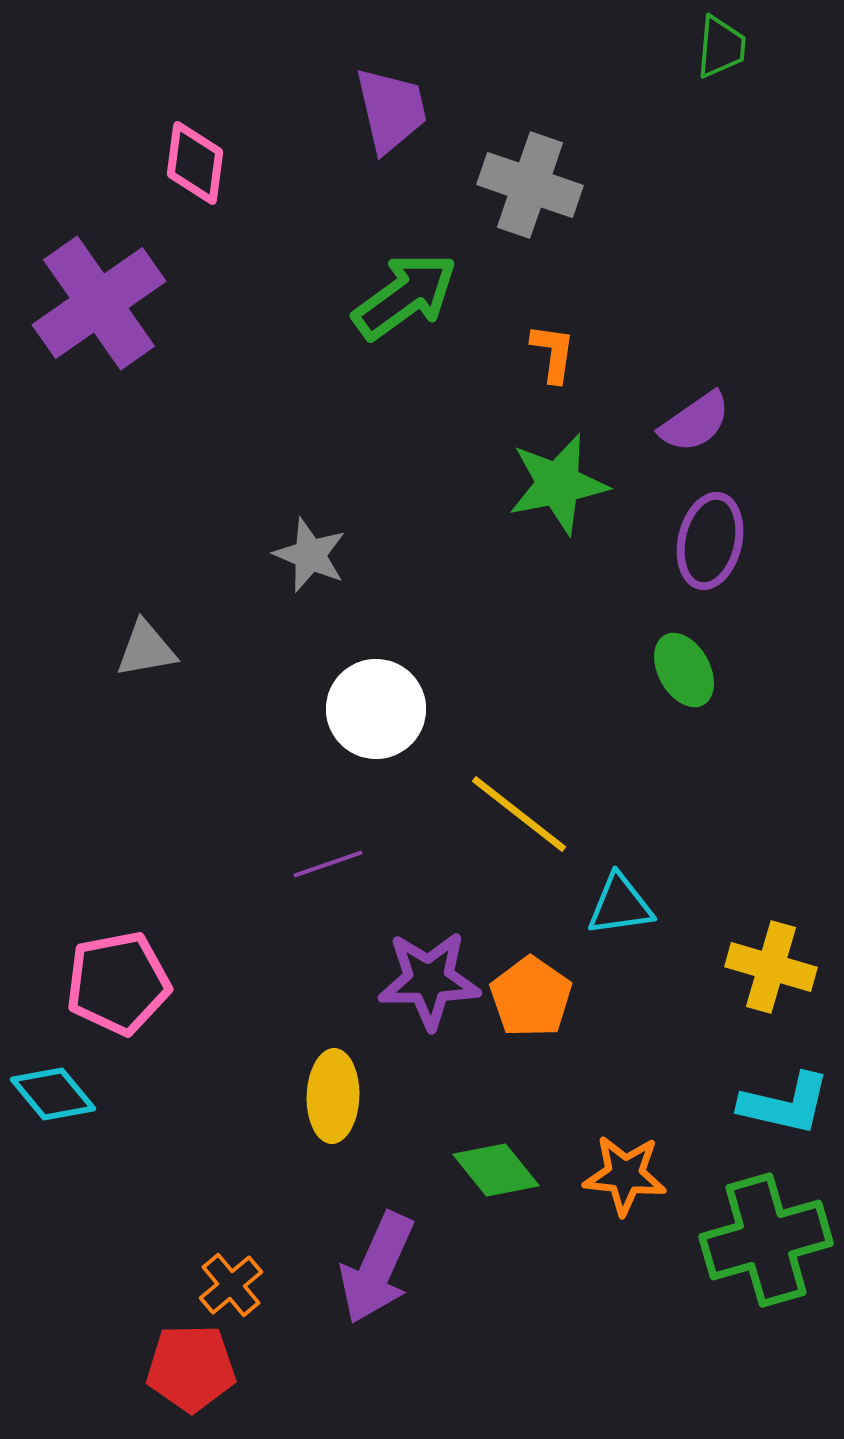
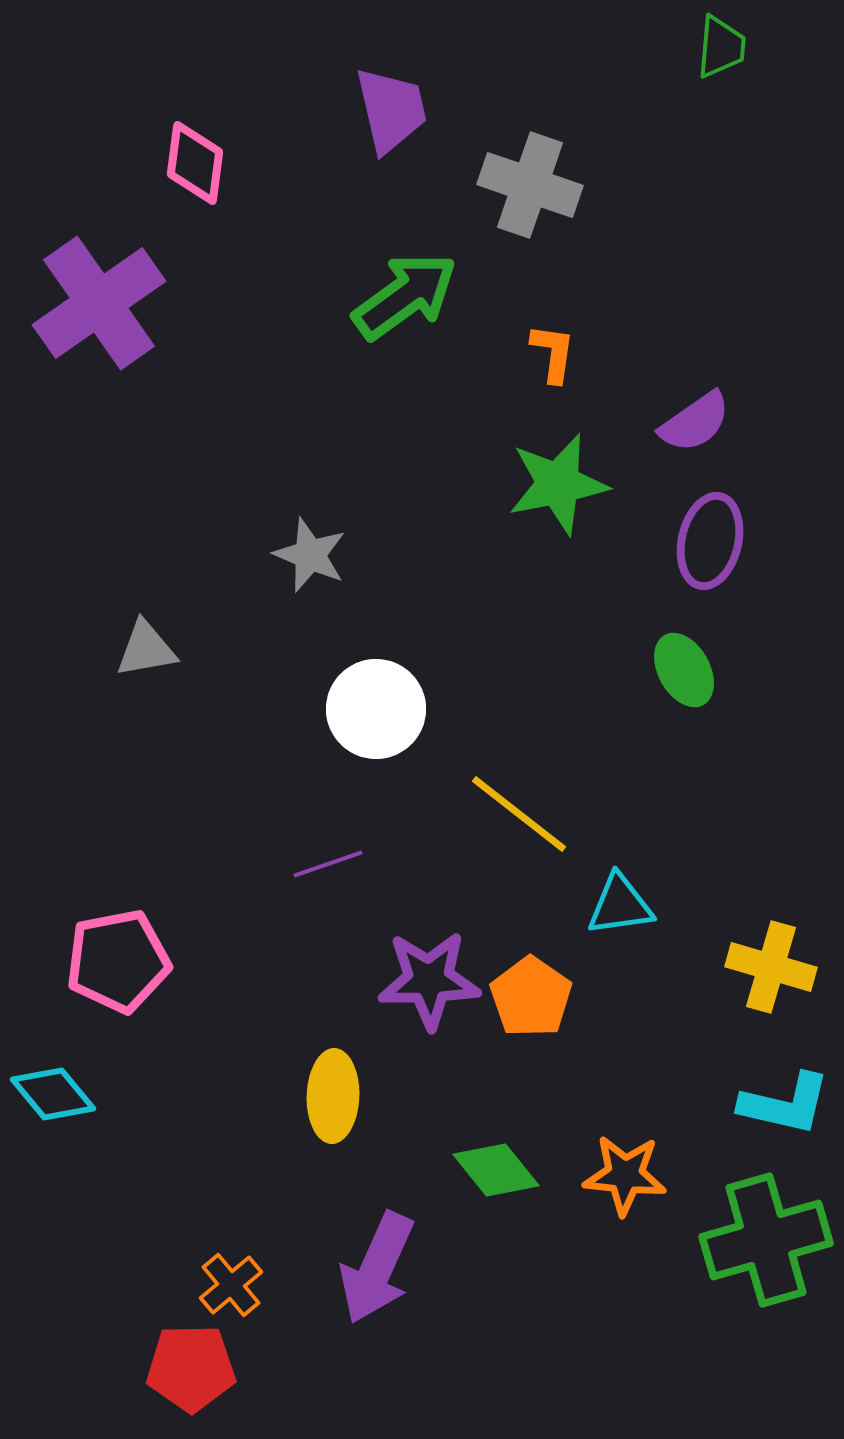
pink pentagon: moved 22 px up
